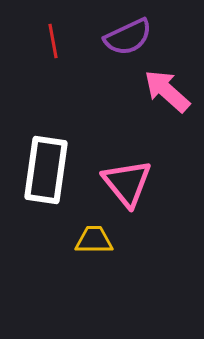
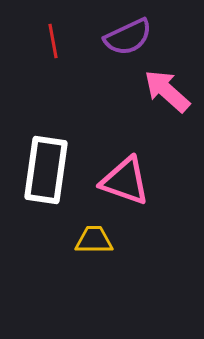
pink triangle: moved 2 px left, 2 px up; rotated 32 degrees counterclockwise
